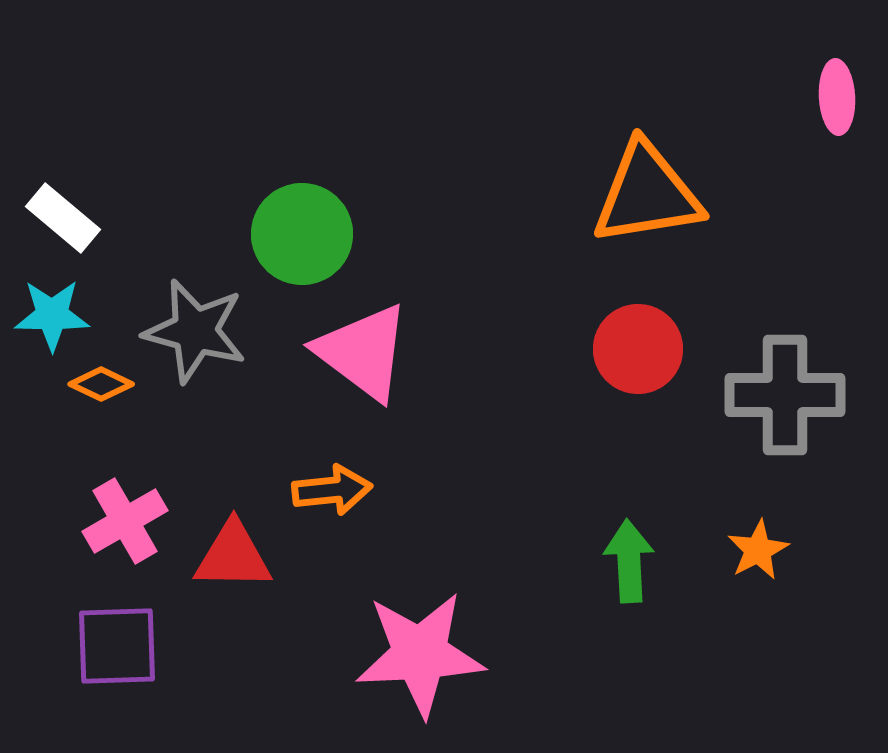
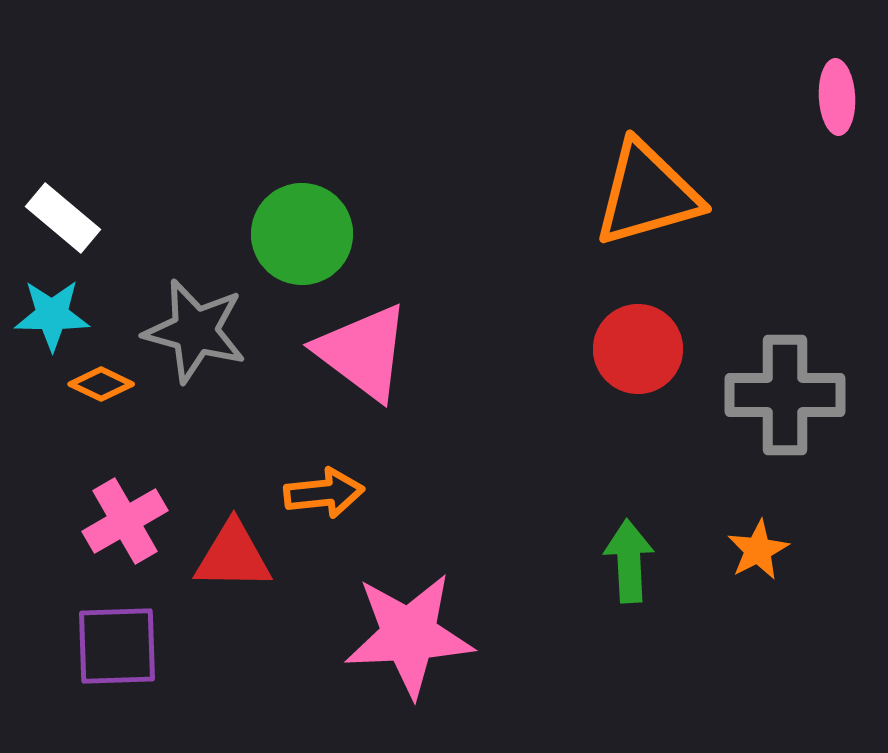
orange triangle: rotated 7 degrees counterclockwise
orange arrow: moved 8 px left, 3 px down
pink star: moved 11 px left, 19 px up
